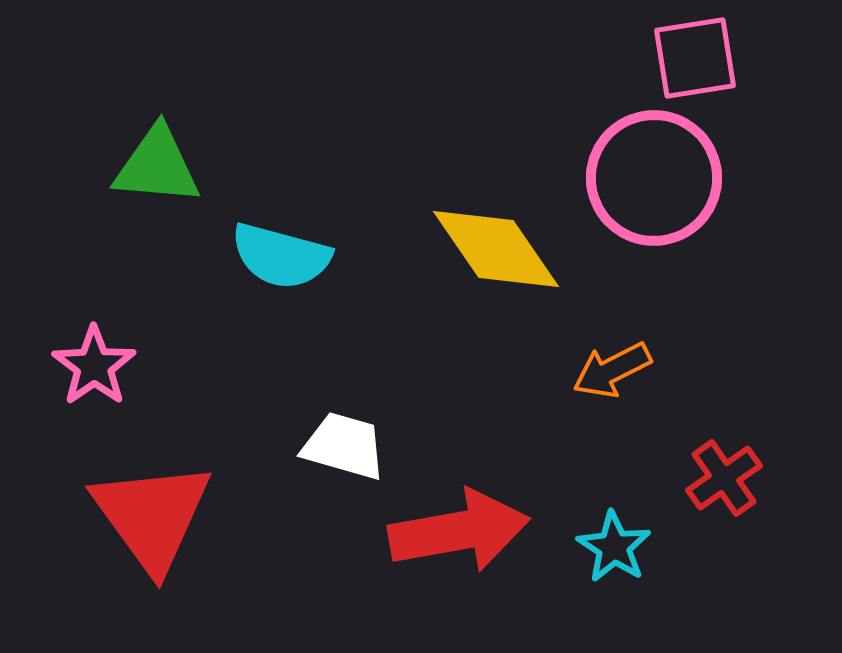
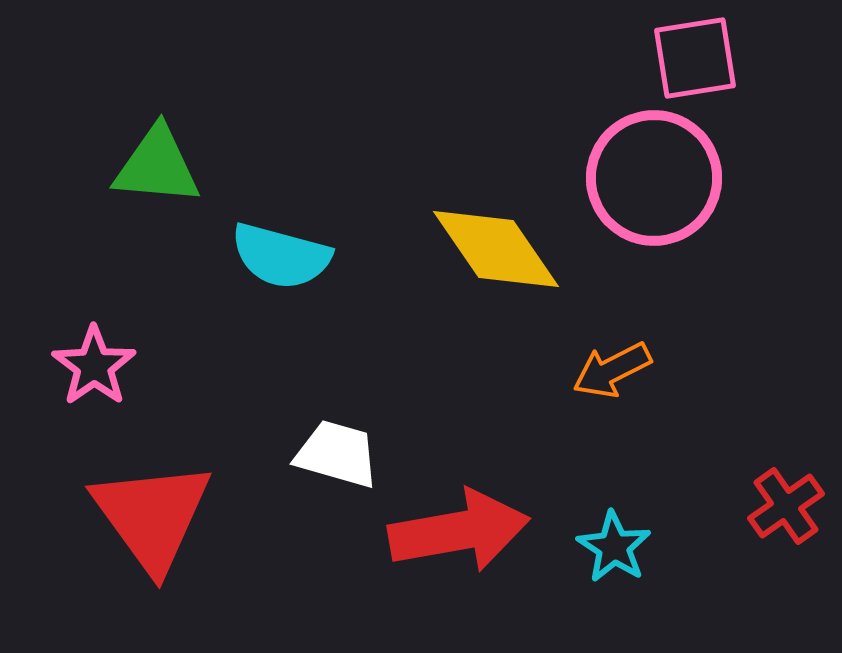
white trapezoid: moved 7 px left, 8 px down
red cross: moved 62 px right, 28 px down
